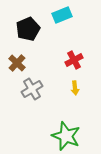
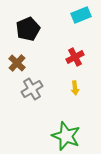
cyan rectangle: moved 19 px right
red cross: moved 1 px right, 3 px up
